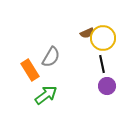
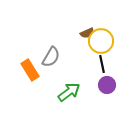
yellow circle: moved 2 px left, 3 px down
purple circle: moved 1 px up
green arrow: moved 23 px right, 3 px up
